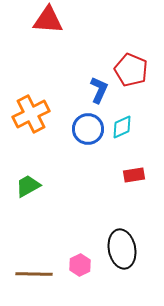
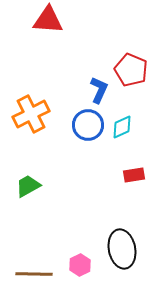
blue circle: moved 4 px up
